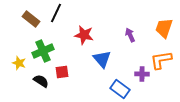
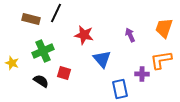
brown rectangle: rotated 24 degrees counterclockwise
yellow star: moved 7 px left
red square: moved 2 px right, 1 px down; rotated 24 degrees clockwise
blue rectangle: rotated 42 degrees clockwise
